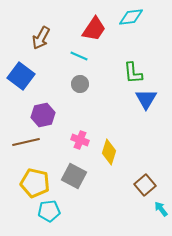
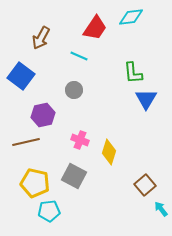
red trapezoid: moved 1 px right, 1 px up
gray circle: moved 6 px left, 6 px down
